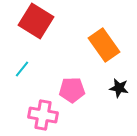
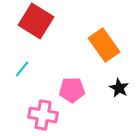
black star: rotated 18 degrees clockwise
